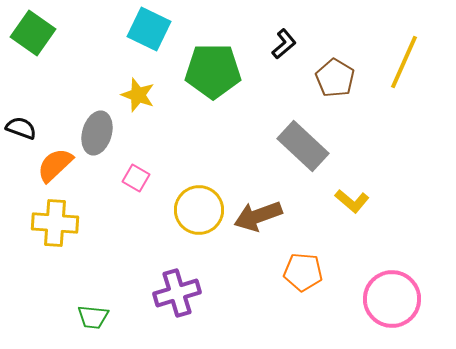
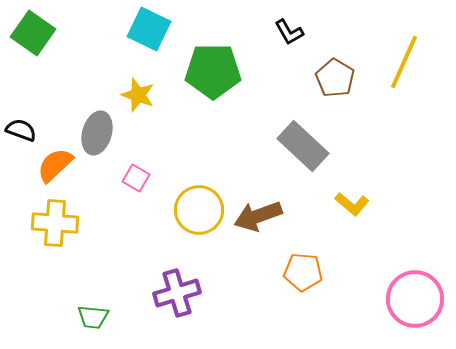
black L-shape: moved 5 px right, 12 px up; rotated 100 degrees clockwise
black semicircle: moved 2 px down
yellow L-shape: moved 3 px down
pink circle: moved 23 px right
